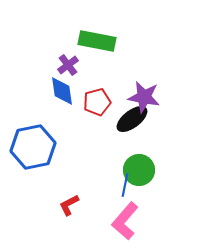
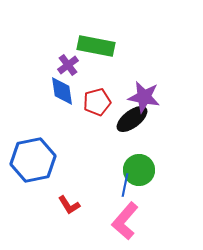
green rectangle: moved 1 px left, 5 px down
blue hexagon: moved 13 px down
red L-shape: rotated 95 degrees counterclockwise
